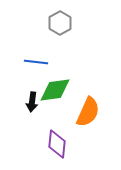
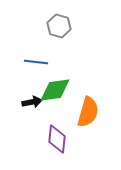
gray hexagon: moved 1 px left, 3 px down; rotated 15 degrees counterclockwise
black arrow: rotated 108 degrees counterclockwise
orange semicircle: rotated 8 degrees counterclockwise
purple diamond: moved 5 px up
